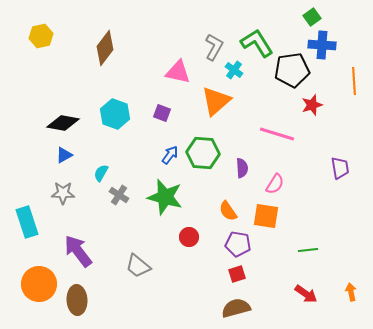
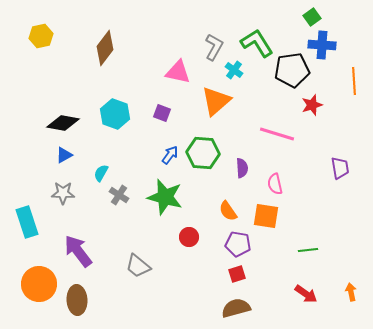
pink semicircle: rotated 135 degrees clockwise
